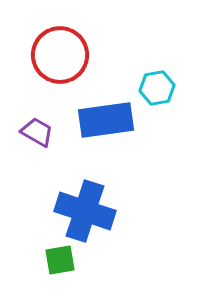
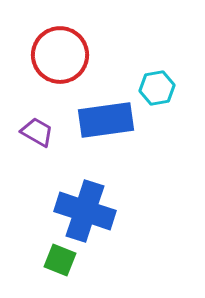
green square: rotated 32 degrees clockwise
